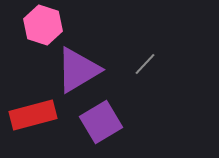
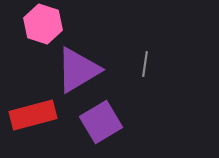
pink hexagon: moved 1 px up
gray line: rotated 35 degrees counterclockwise
